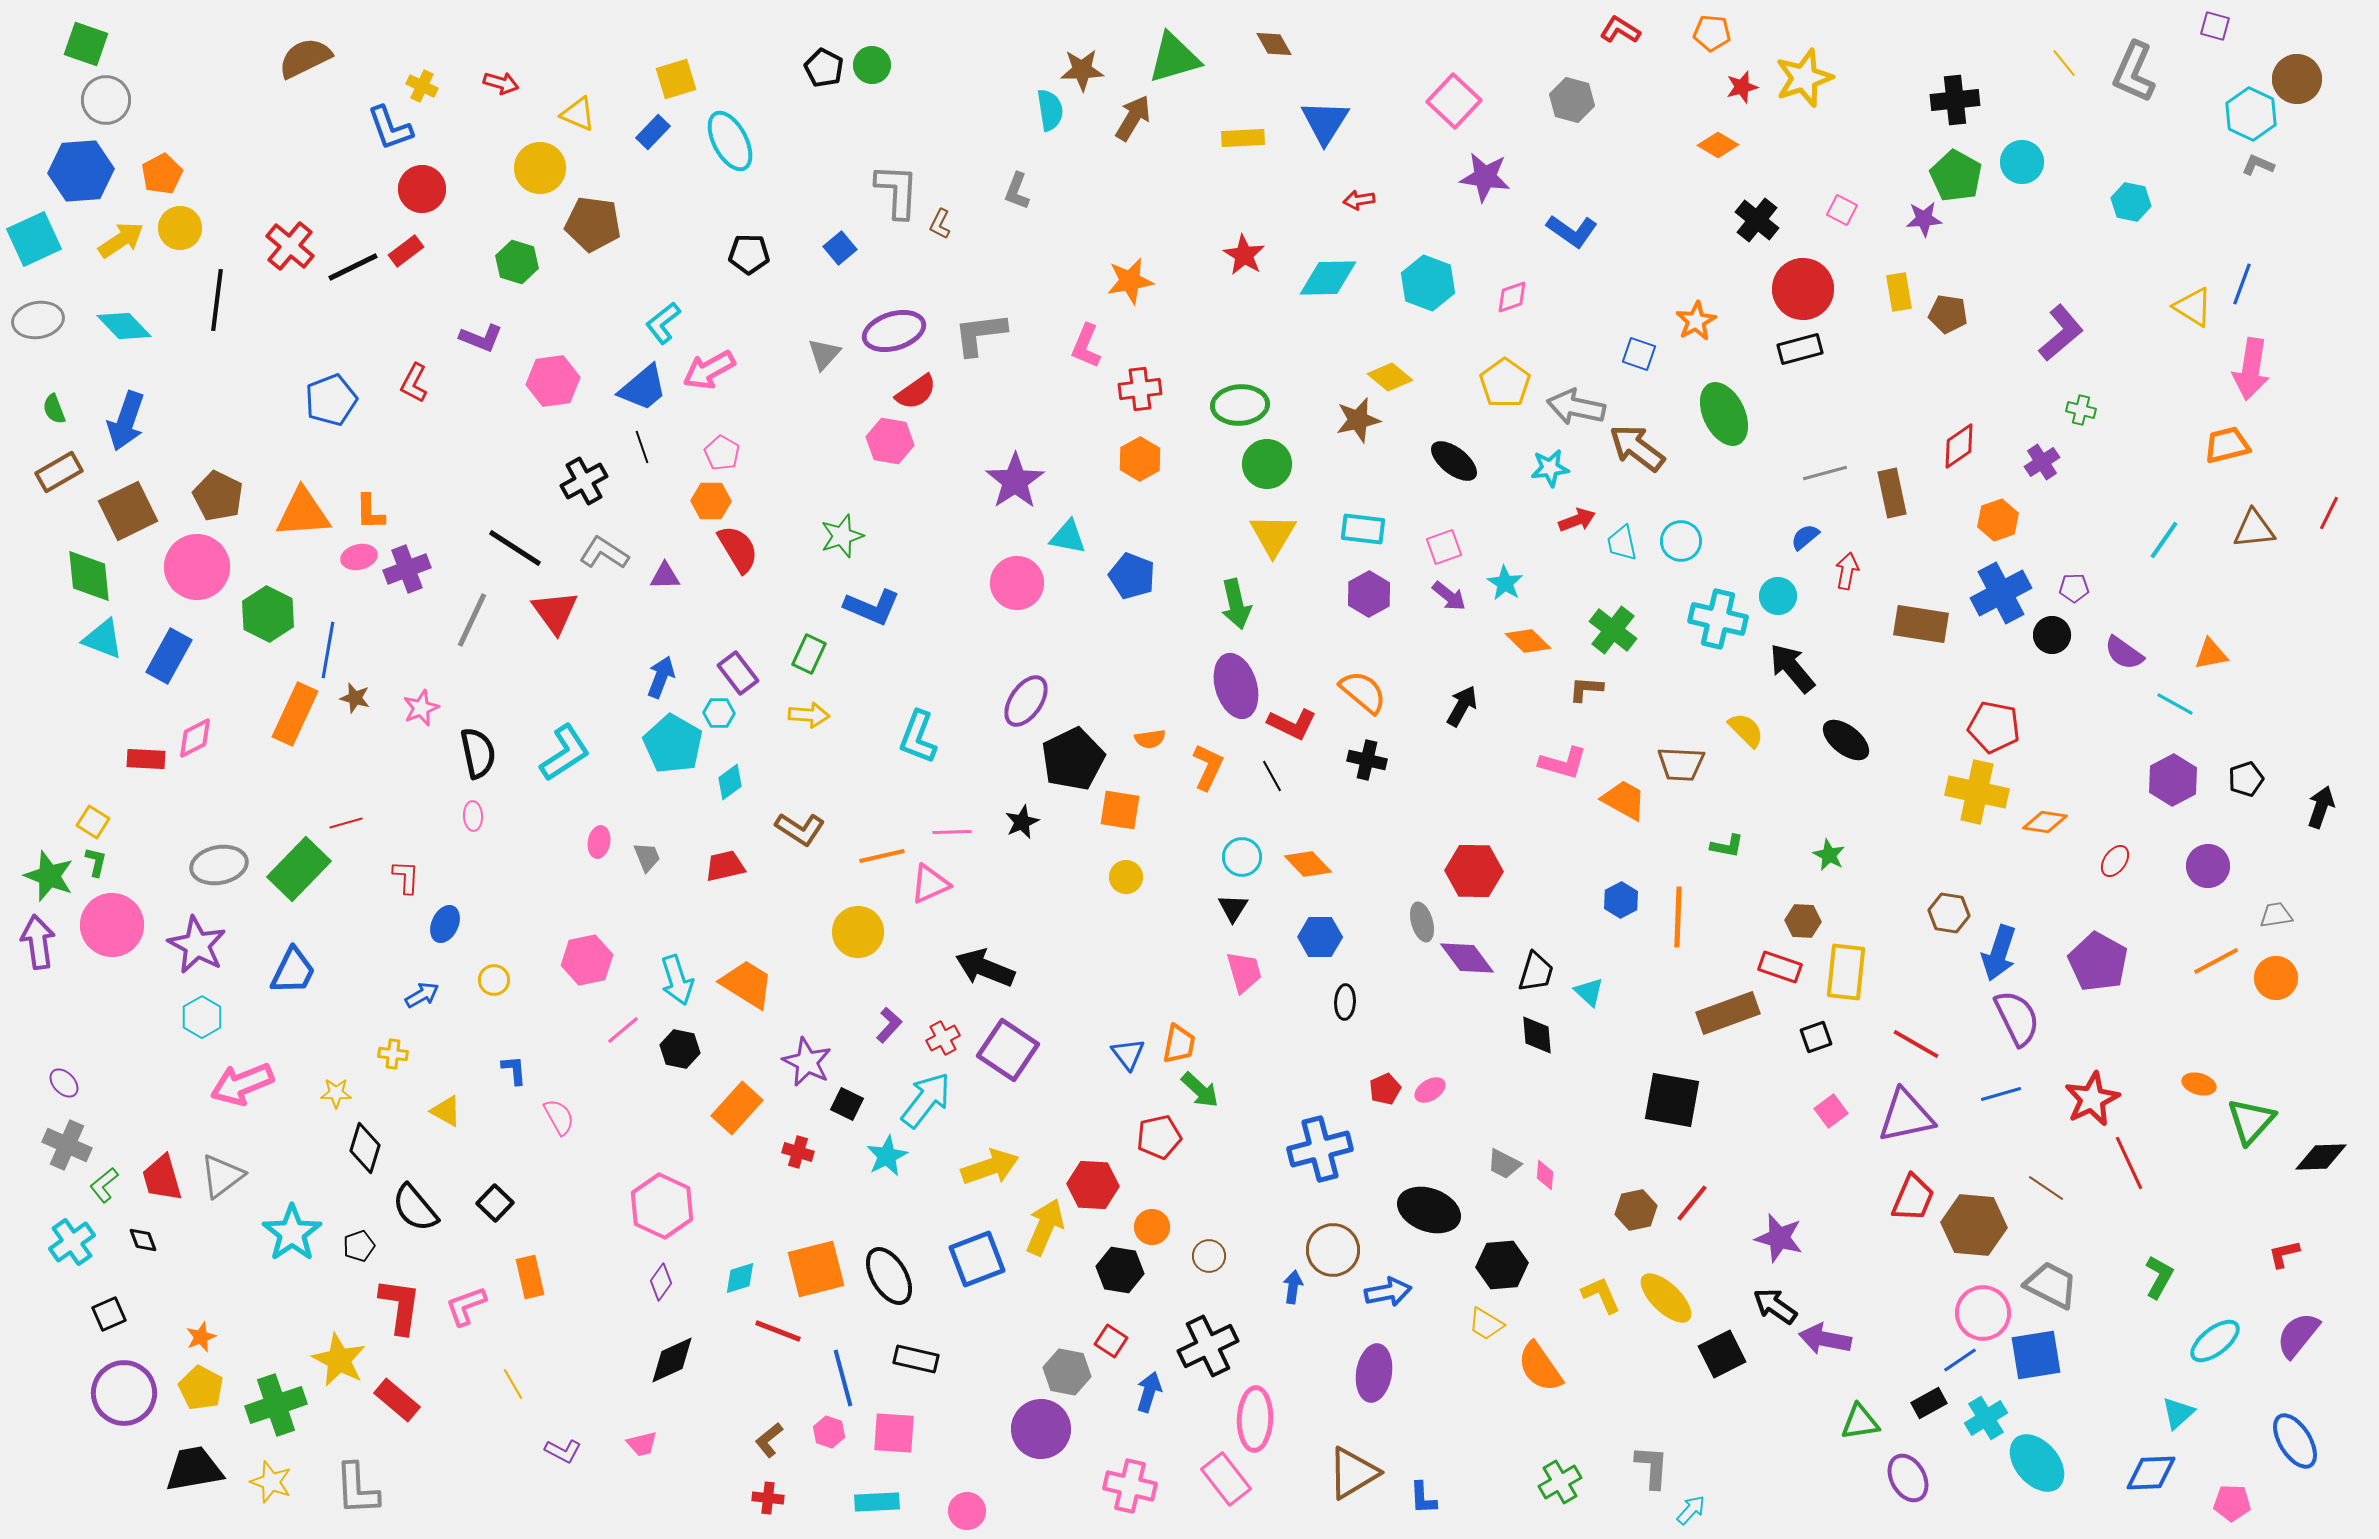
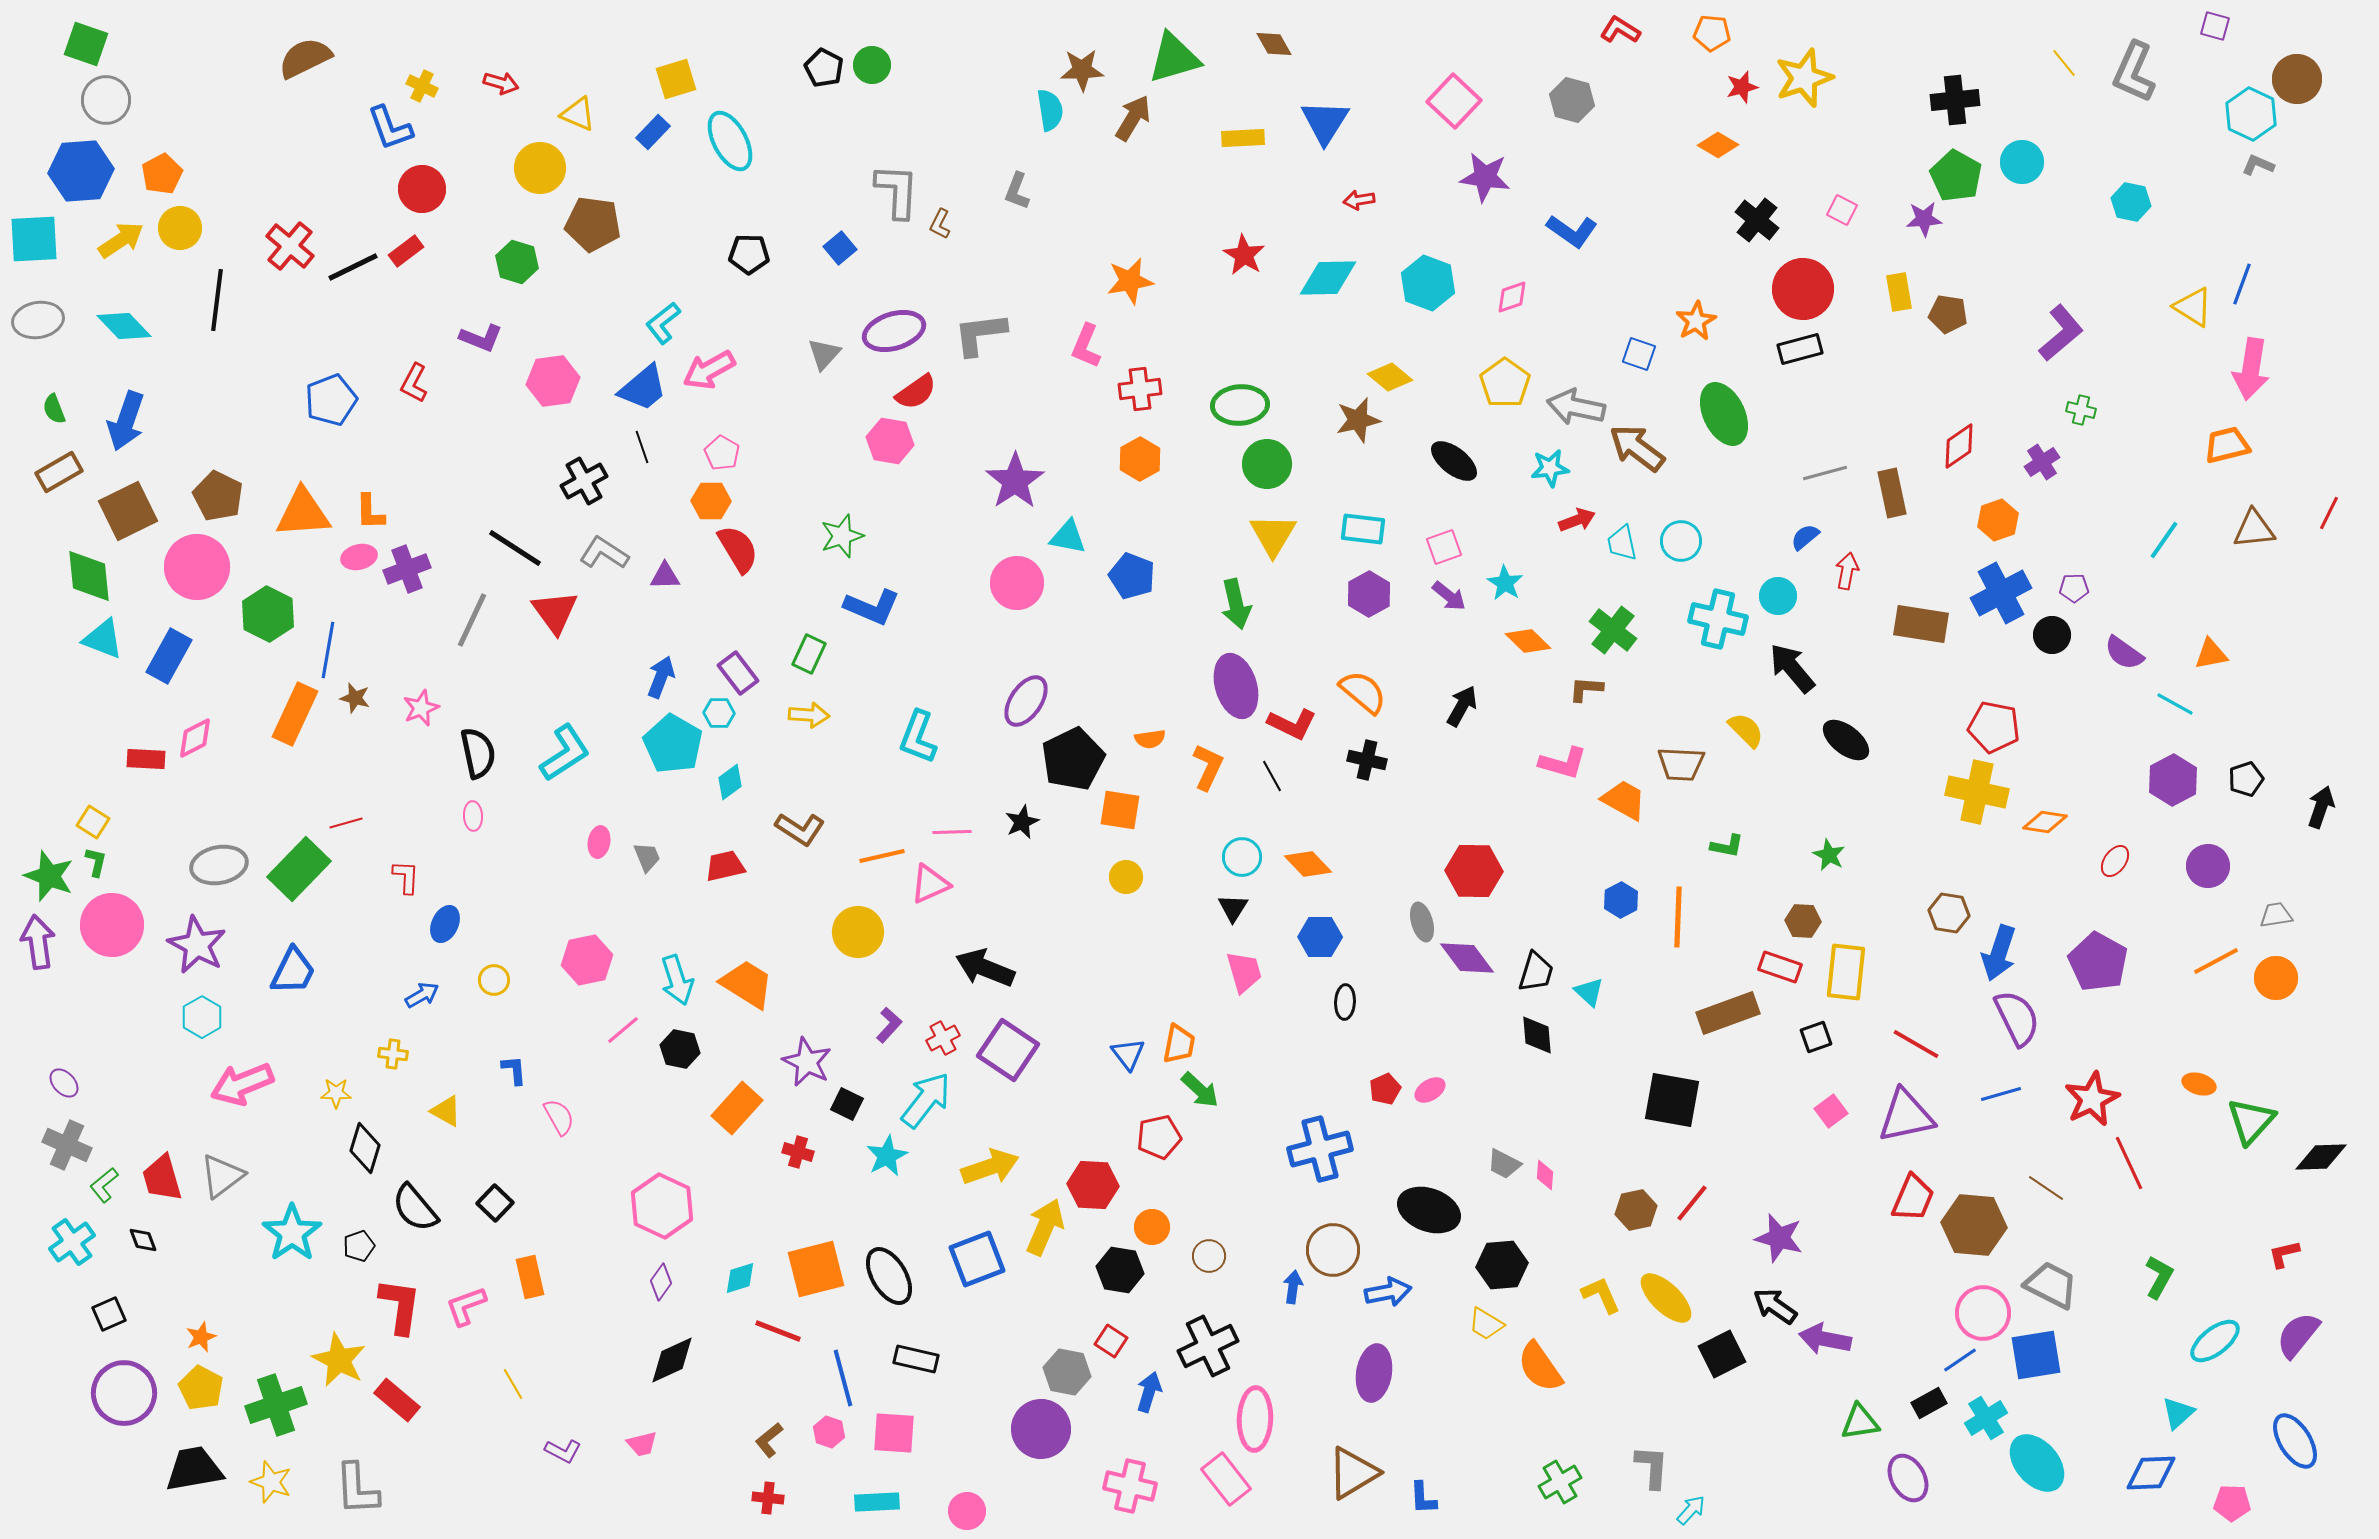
cyan square at (34, 239): rotated 22 degrees clockwise
